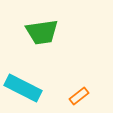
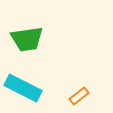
green trapezoid: moved 15 px left, 7 px down
